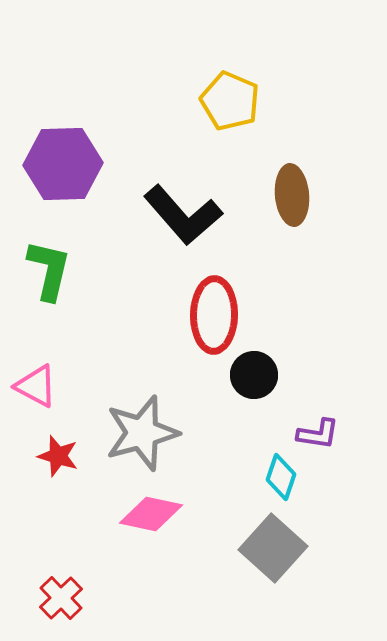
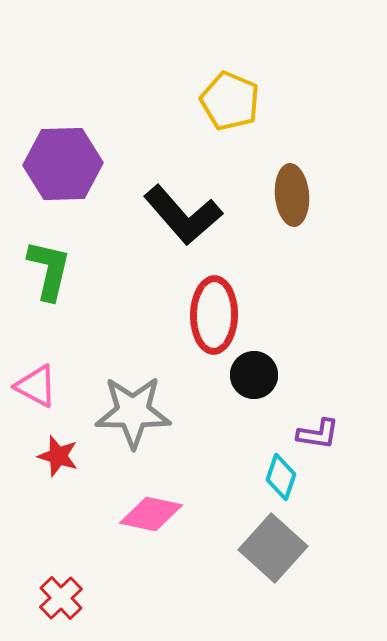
gray star: moved 9 px left, 21 px up; rotated 16 degrees clockwise
